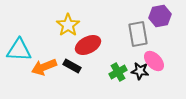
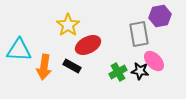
gray rectangle: moved 1 px right
orange arrow: rotated 60 degrees counterclockwise
